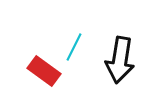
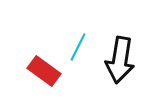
cyan line: moved 4 px right
